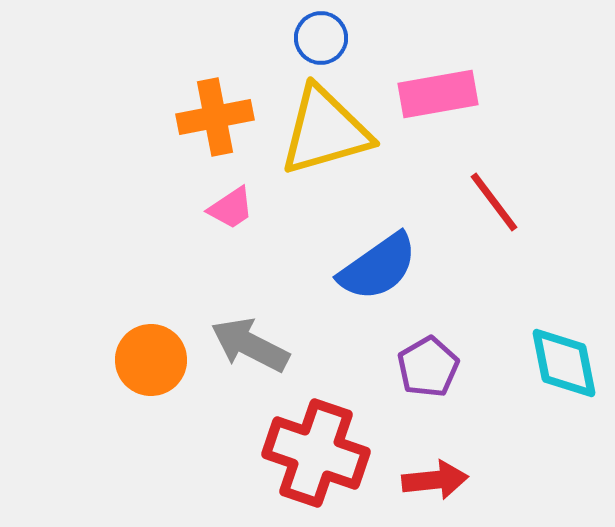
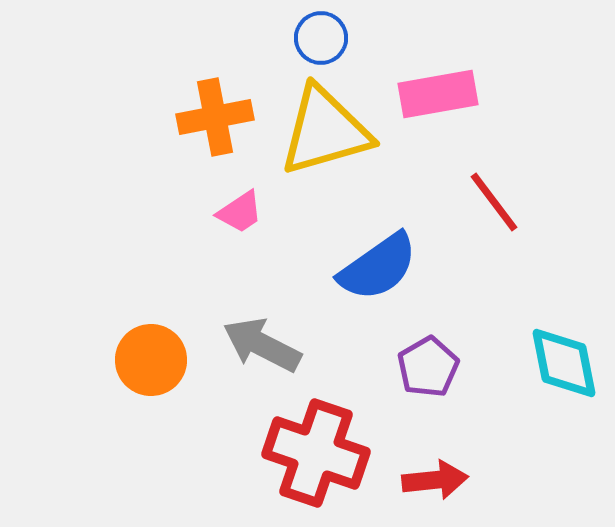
pink trapezoid: moved 9 px right, 4 px down
gray arrow: moved 12 px right
